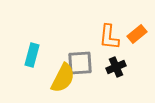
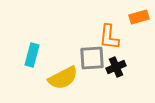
orange rectangle: moved 2 px right, 17 px up; rotated 24 degrees clockwise
gray square: moved 12 px right, 5 px up
yellow semicircle: rotated 36 degrees clockwise
